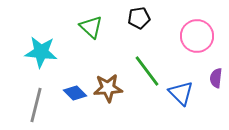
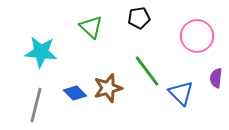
brown star: rotated 12 degrees counterclockwise
